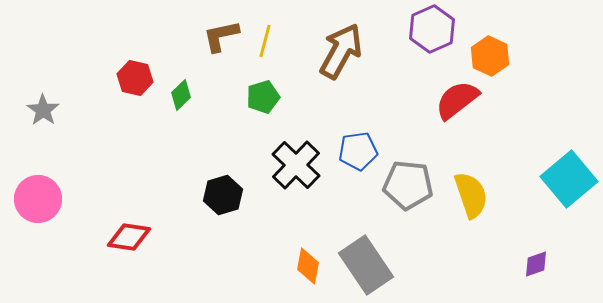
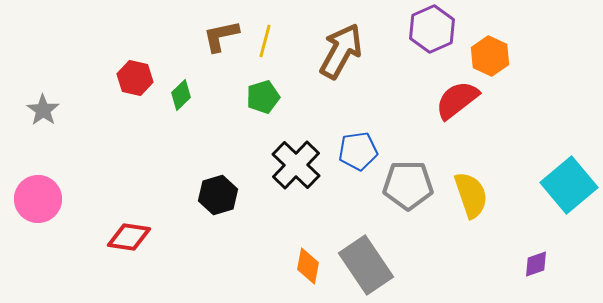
cyan square: moved 6 px down
gray pentagon: rotated 6 degrees counterclockwise
black hexagon: moved 5 px left
